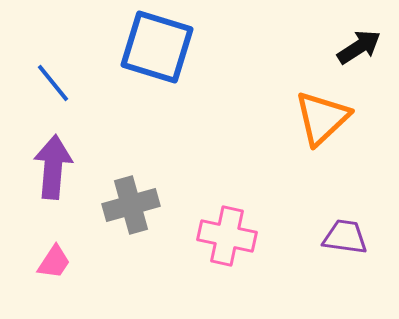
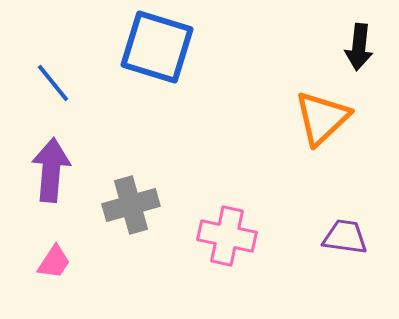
black arrow: rotated 129 degrees clockwise
purple arrow: moved 2 px left, 3 px down
